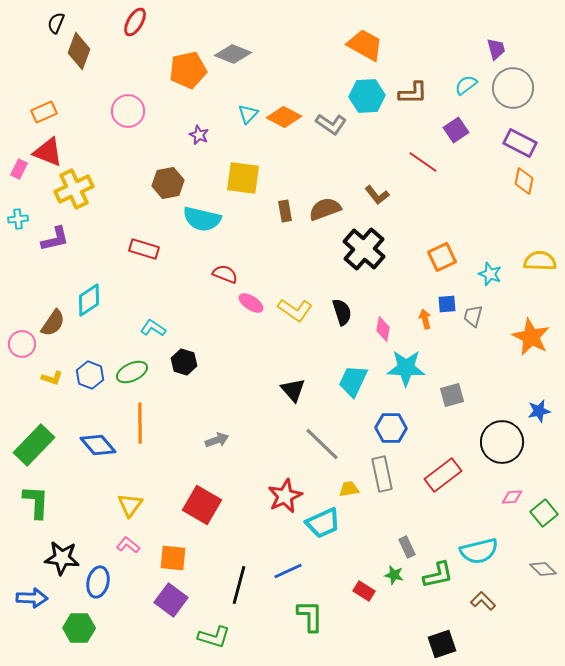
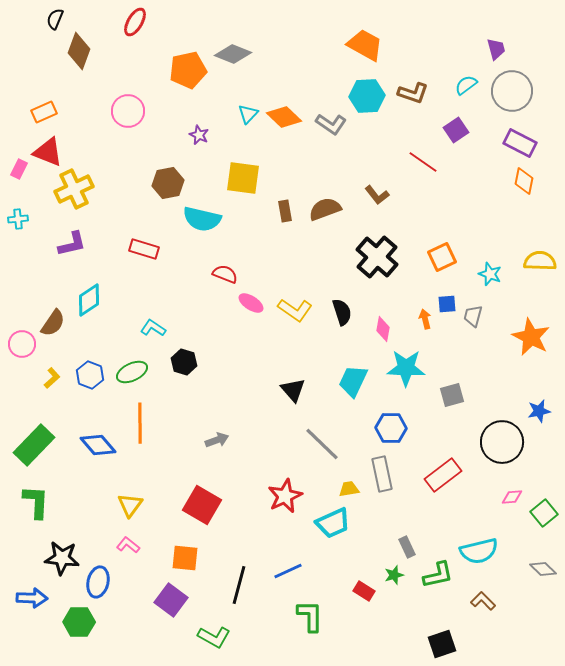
black semicircle at (56, 23): moved 1 px left, 4 px up
gray circle at (513, 88): moved 1 px left, 3 px down
brown L-shape at (413, 93): rotated 20 degrees clockwise
orange diamond at (284, 117): rotated 16 degrees clockwise
purple L-shape at (55, 239): moved 17 px right, 5 px down
black cross at (364, 249): moved 13 px right, 8 px down
yellow L-shape at (52, 378): rotated 60 degrees counterclockwise
cyan trapezoid at (323, 523): moved 10 px right
orange square at (173, 558): moved 12 px right
green star at (394, 575): rotated 30 degrees counterclockwise
green hexagon at (79, 628): moved 6 px up
green L-shape at (214, 637): rotated 12 degrees clockwise
